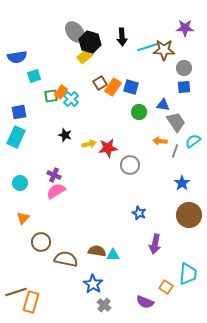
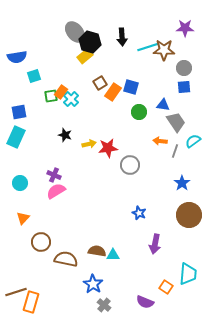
orange rectangle at (113, 87): moved 5 px down
